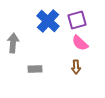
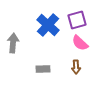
blue cross: moved 4 px down
gray rectangle: moved 8 px right
